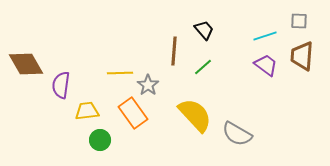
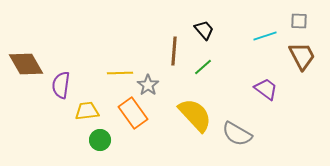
brown trapezoid: rotated 148 degrees clockwise
purple trapezoid: moved 24 px down
